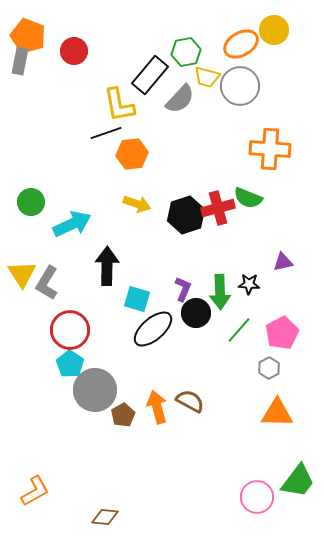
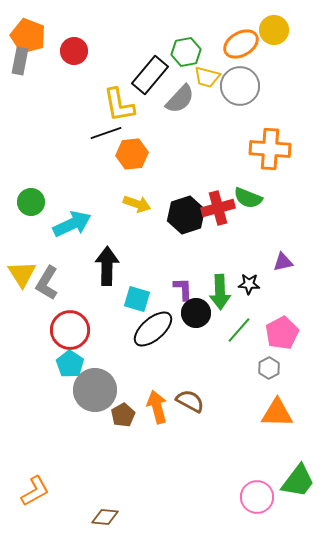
purple L-shape at (183, 289): rotated 25 degrees counterclockwise
